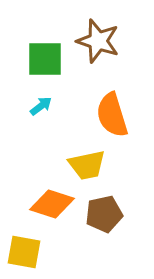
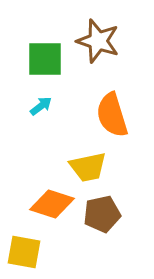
yellow trapezoid: moved 1 px right, 2 px down
brown pentagon: moved 2 px left
